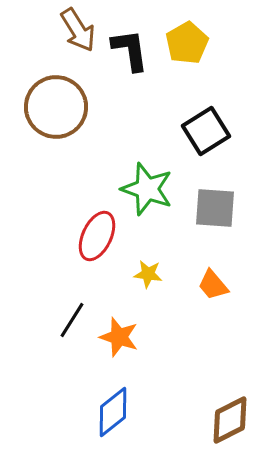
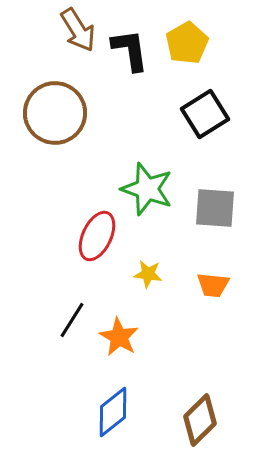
brown circle: moved 1 px left, 6 px down
black square: moved 1 px left, 17 px up
orange trapezoid: rotated 44 degrees counterclockwise
orange star: rotated 12 degrees clockwise
brown diamond: moved 30 px left; rotated 18 degrees counterclockwise
